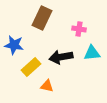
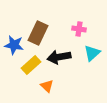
brown rectangle: moved 4 px left, 15 px down
cyan triangle: rotated 36 degrees counterclockwise
black arrow: moved 2 px left
yellow rectangle: moved 2 px up
orange triangle: rotated 32 degrees clockwise
